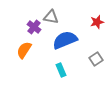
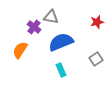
blue semicircle: moved 4 px left, 2 px down
orange semicircle: moved 4 px left
